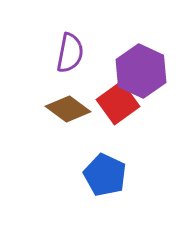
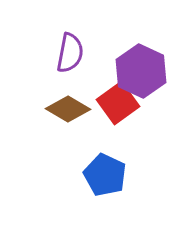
brown diamond: rotated 6 degrees counterclockwise
